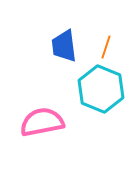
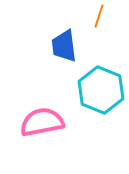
orange line: moved 7 px left, 31 px up
cyan hexagon: moved 1 px down
